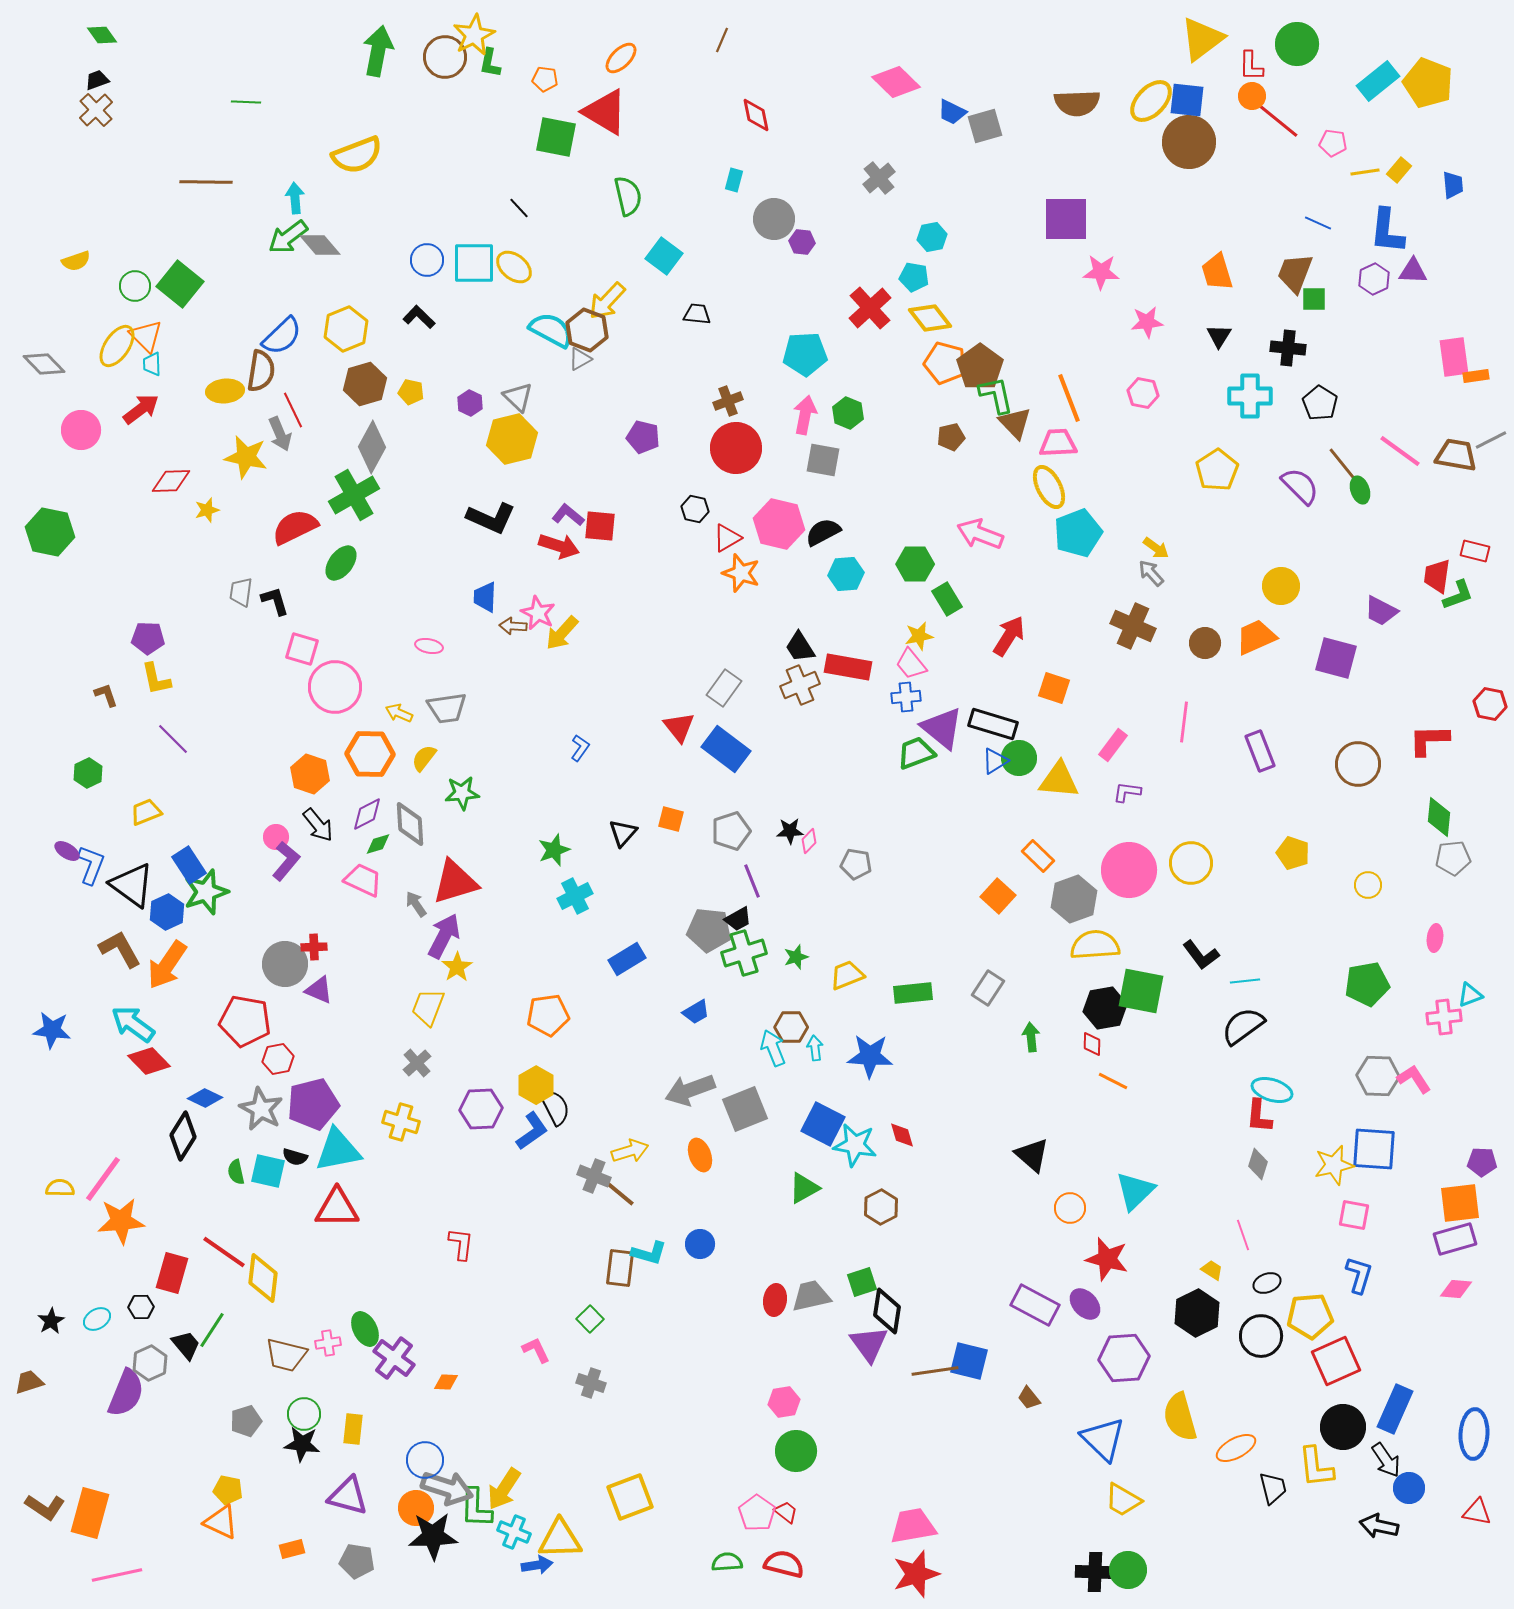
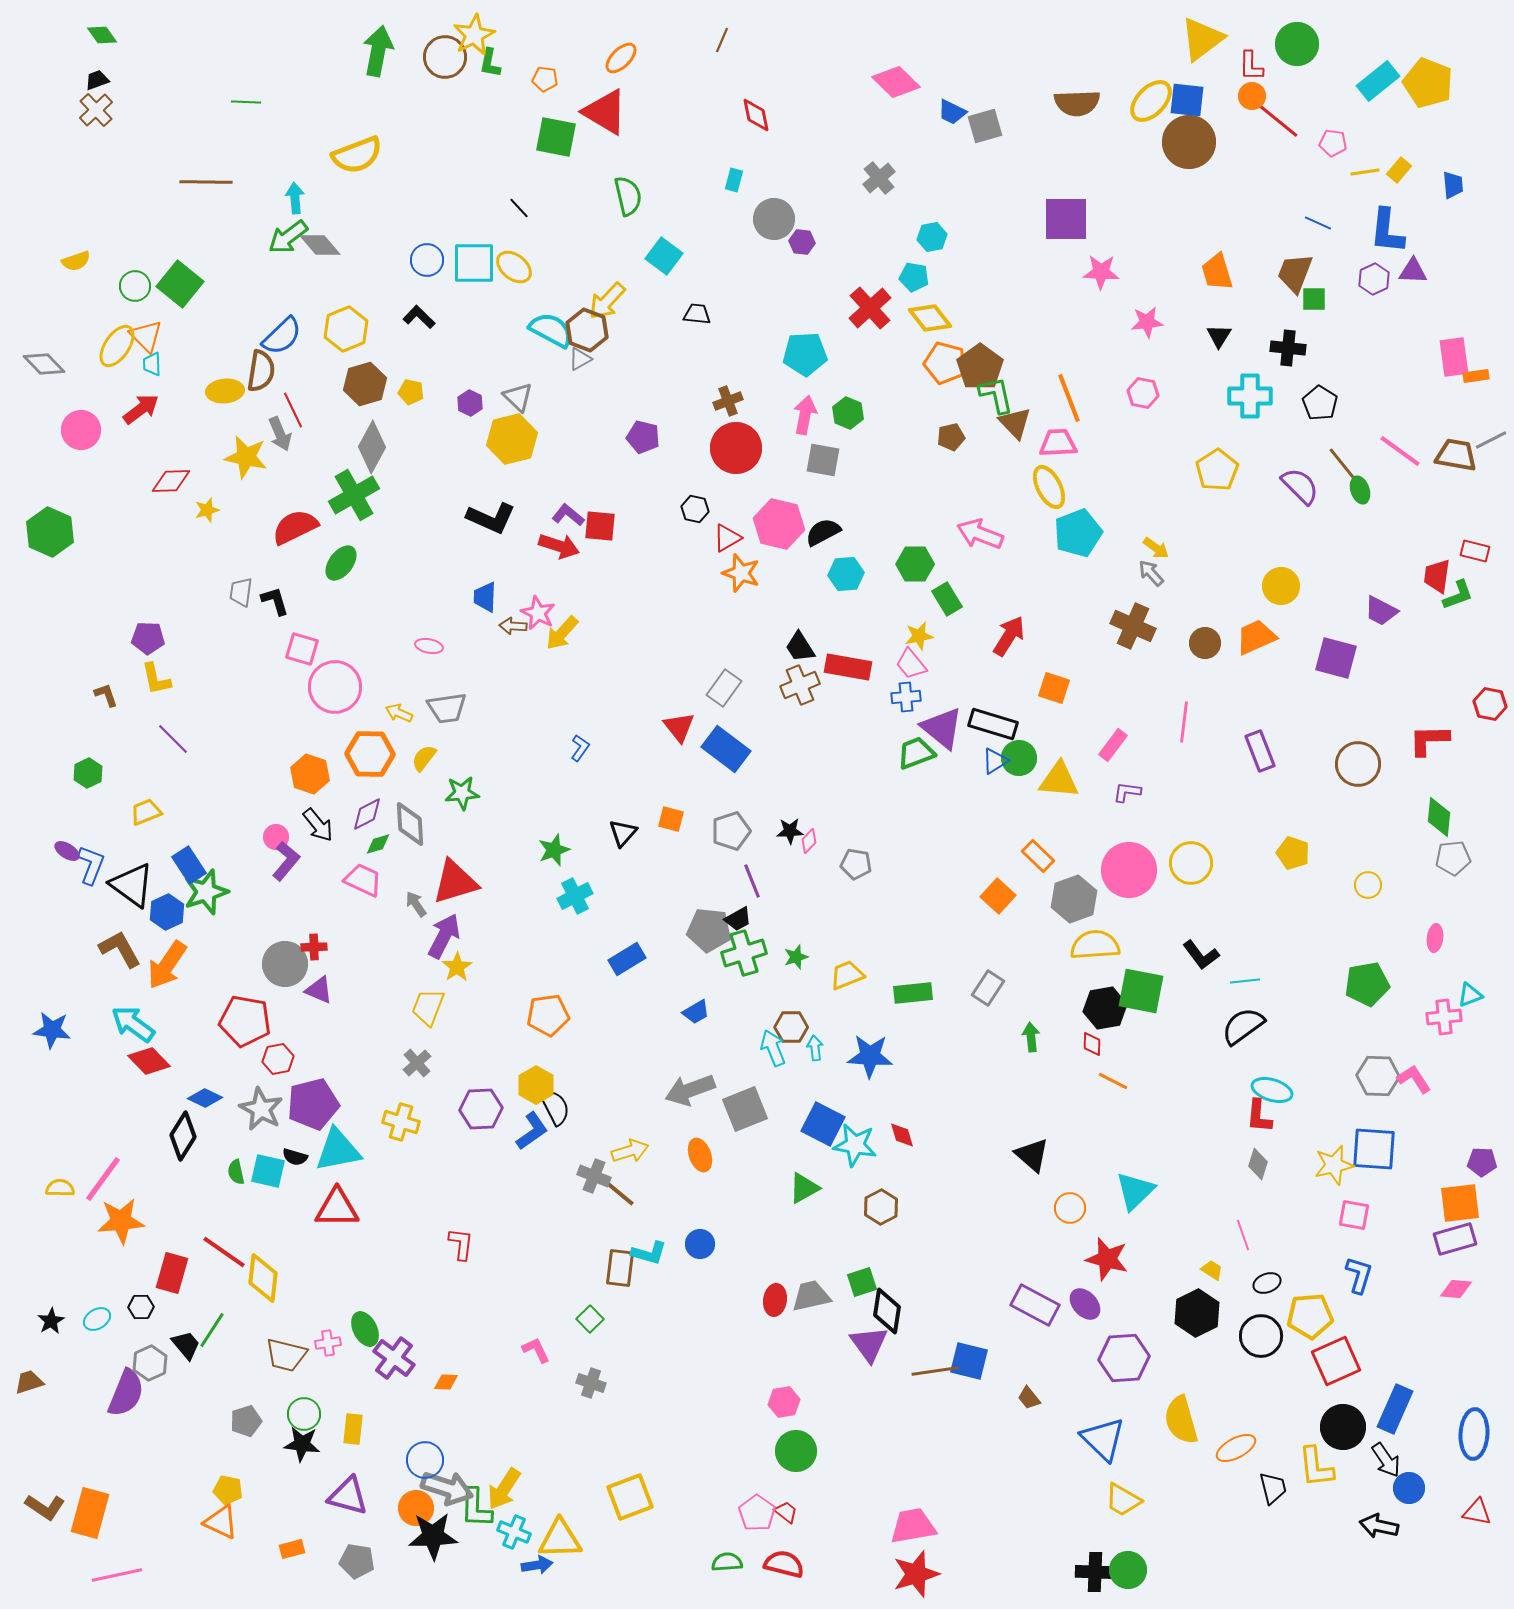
green hexagon at (50, 532): rotated 12 degrees clockwise
yellow semicircle at (1180, 1417): moved 1 px right, 3 px down
